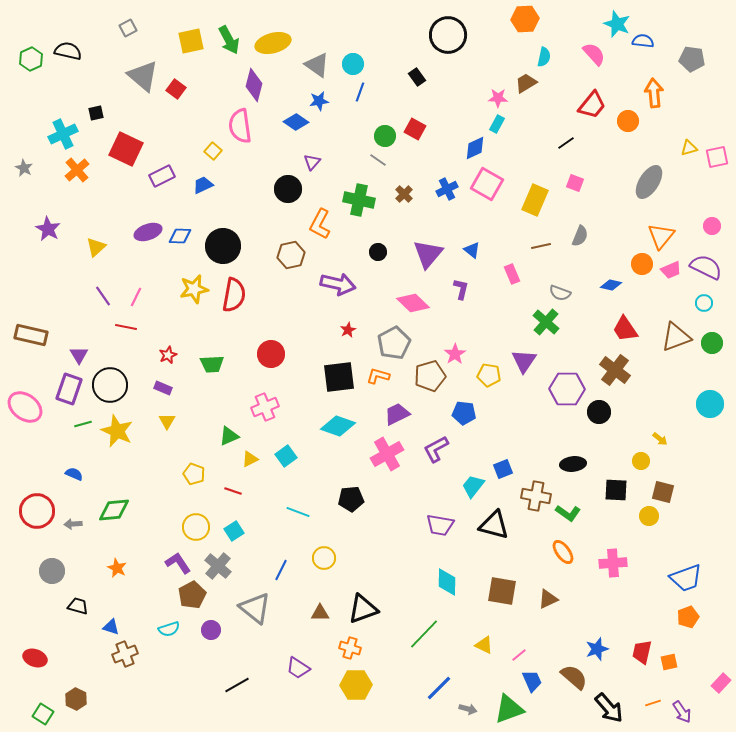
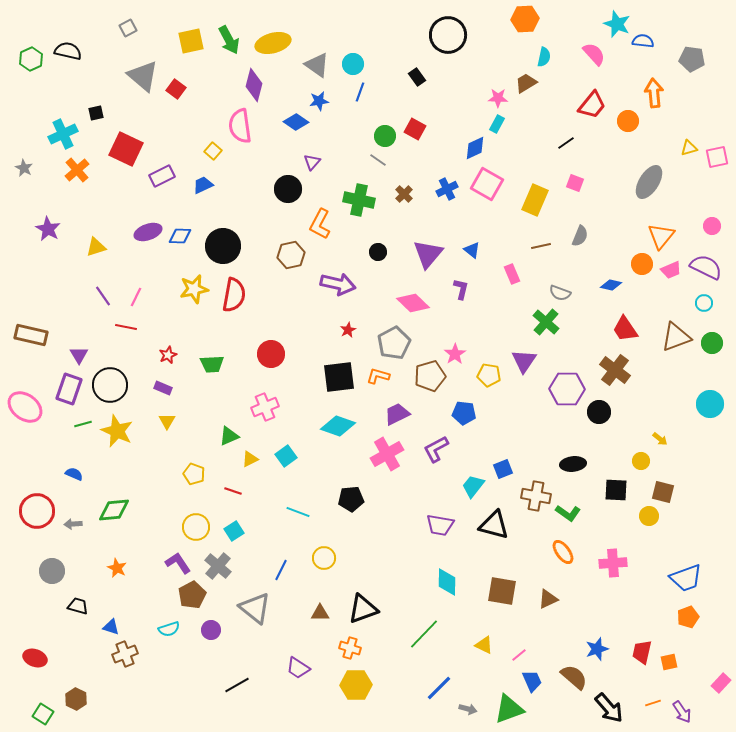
yellow triangle at (96, 247): rotated 25 degrees clockwise
